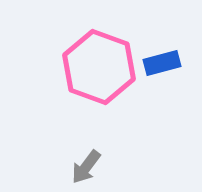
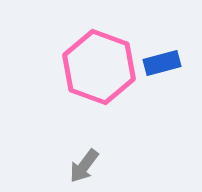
gray arrow: moved 2 px left, 1 px up
